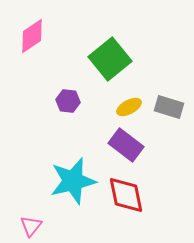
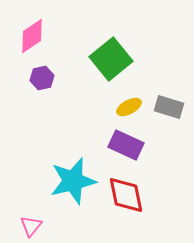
green square: moved 1 px right
purple hexagon: moved 26 px left, 23 px up; rotated 20 degrees counterclockwise
purple rectangle: rotated 12 degrees counterclockwise
